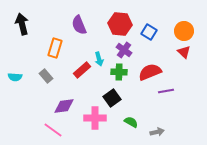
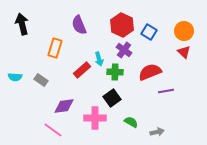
red hexagon: moved 2 px right, 1 px down; rotated 20 degrees clockwise
green cross: moved 4 px left
gray rectangle: moved 5 px left, 4 px down; rotated 16 degrees counterclockwise
